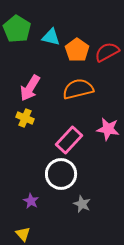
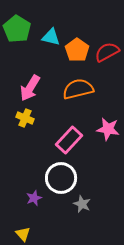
white circle: moved 4 px down
purple star: moved 3 px right, 3 px up; rotated 21 degrees clockwise
